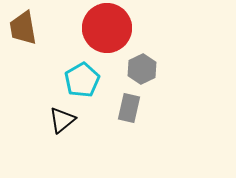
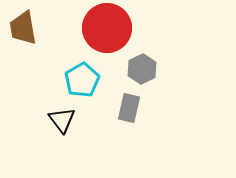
black triangle: rotated 28 degrees counterclockwise
